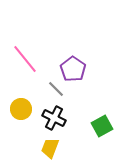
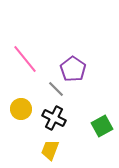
yellow trapezoid: moved 2 px down
